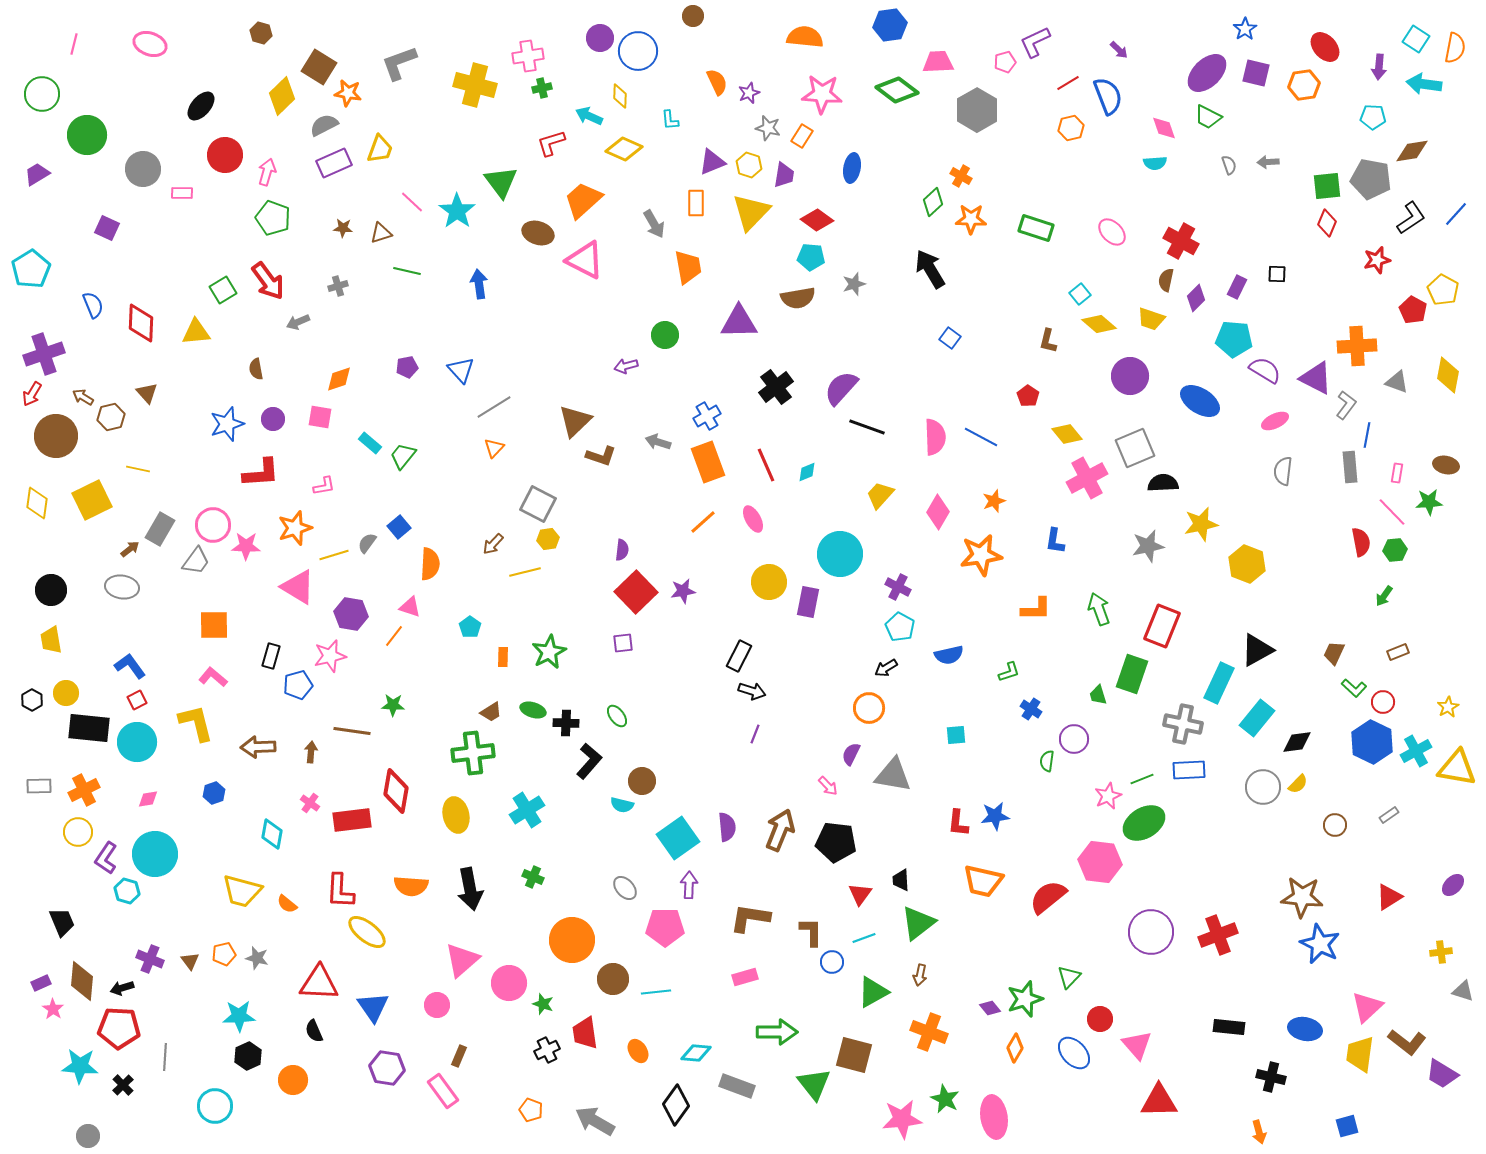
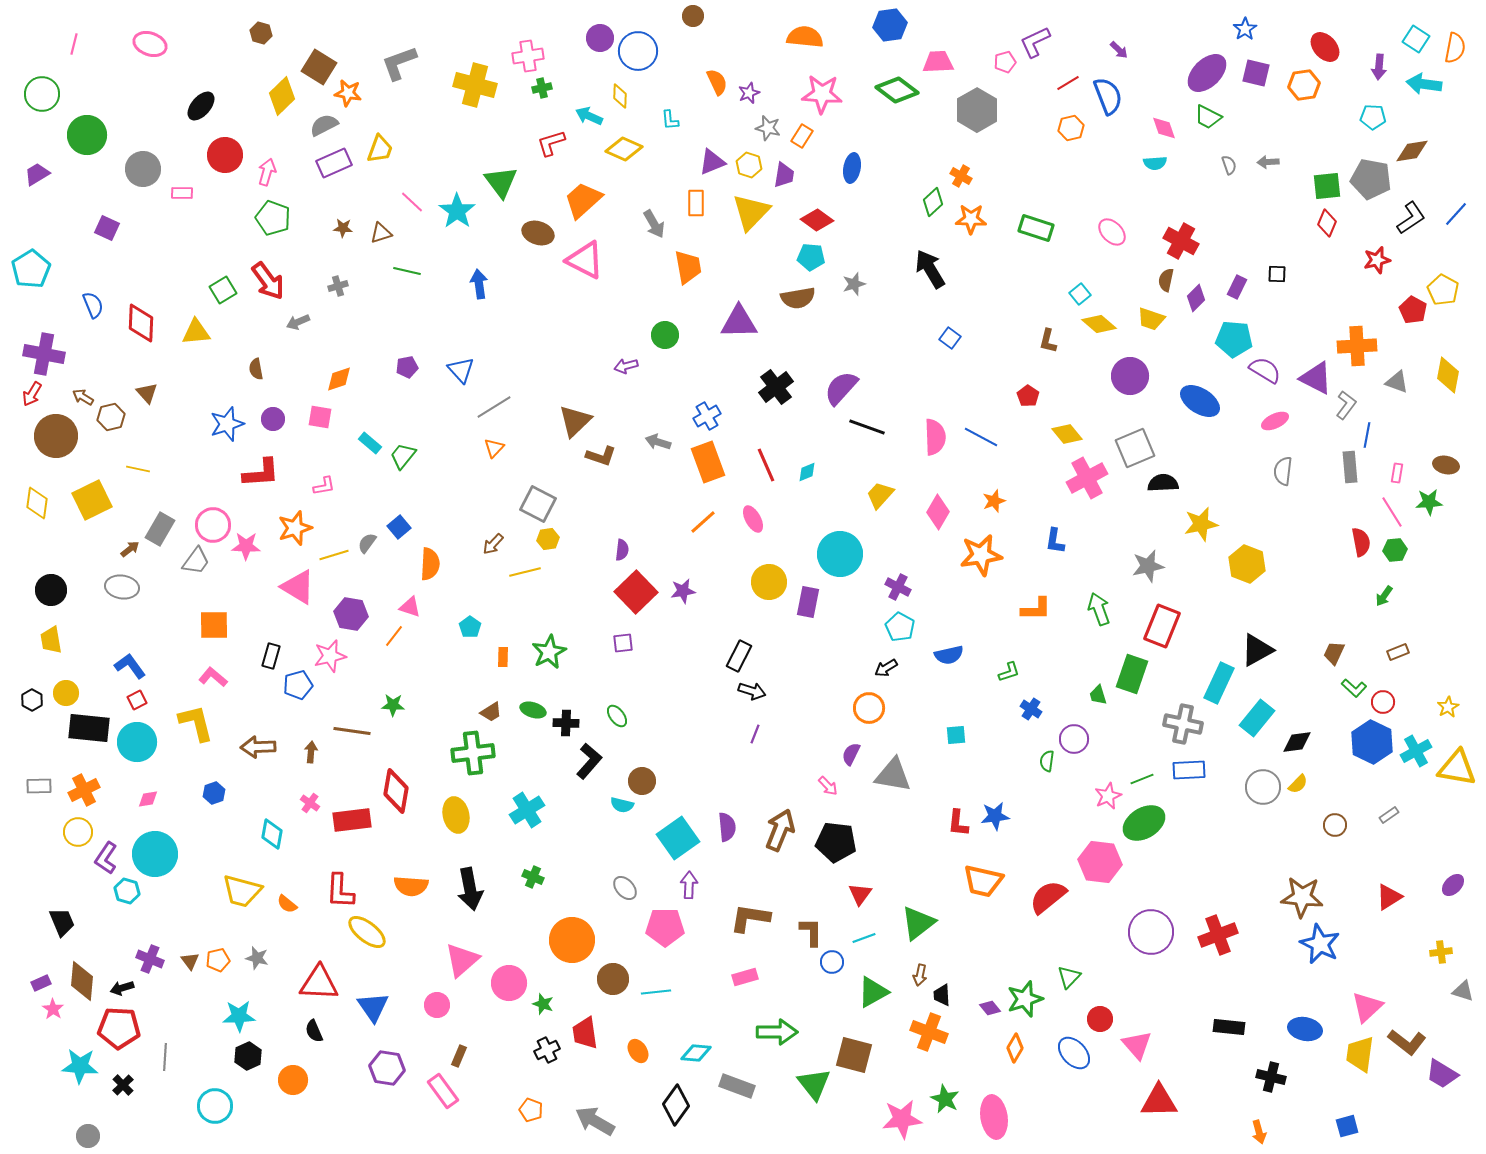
purple cross at (44, 354): rotated 30 degrees clockwise
pink line at (1392, 512): rotated 12 degrees clockwise
gray star at (1148, 546): moved 20 px down
black trapezoid at (901, 880): moved 41 px right, 115 px down
orange pentagon at (224, 954): moved 6 px left, 6 px down
